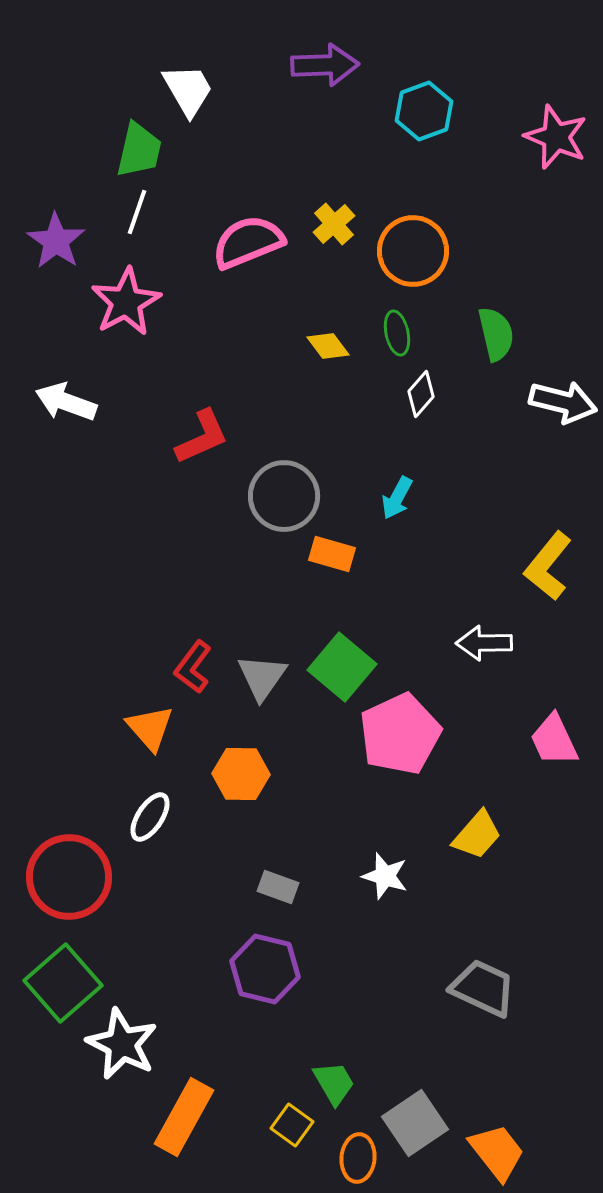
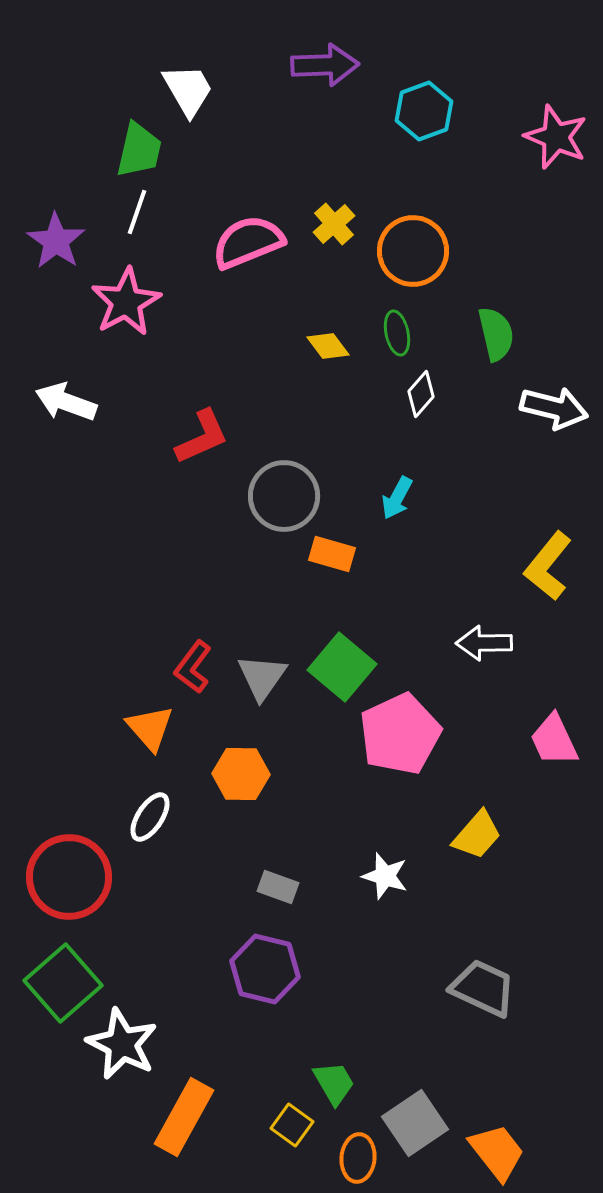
white arrow at (563, 402): moved 9 px left, 6 px down
